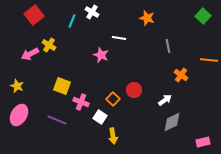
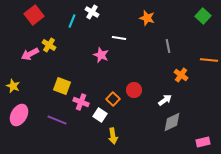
yellow star: moved 4 px left
white square: moved 2 px up
